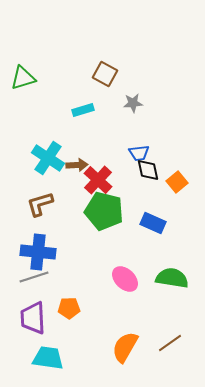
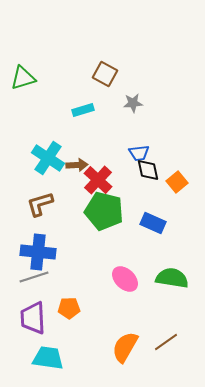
brown line: moved 4 px left, 1 px up
